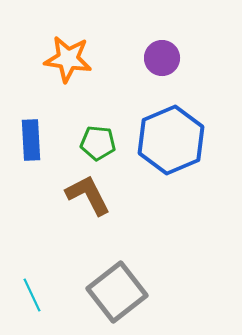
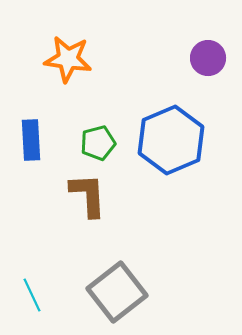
purple circle: moved 46 px right
green pentagon: rotated 20 degrees counterclockwise
brown L-shape: rotated 24 degrees clockwise
